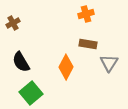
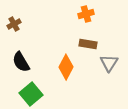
brown cross: moved 1 px right, 1 px down
green square: moved 1 px down
